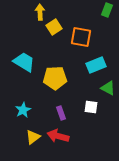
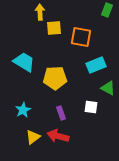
yellow square: moved 1 px down; rotated 28 degrees clockwise
